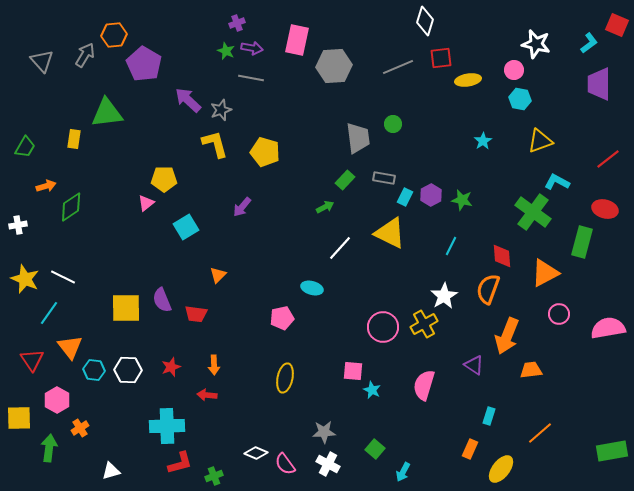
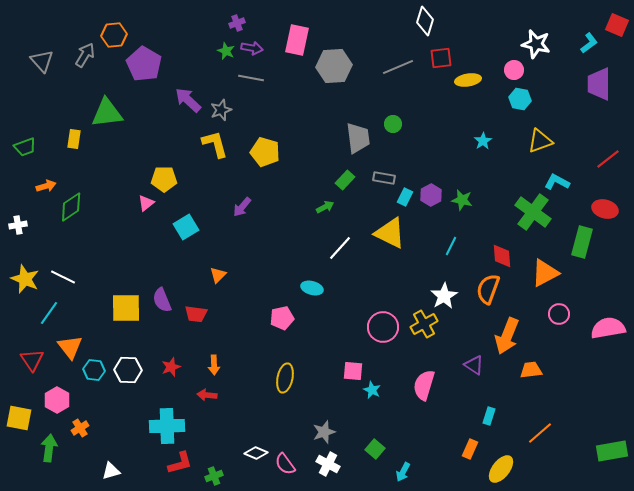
green trapezoid at (25, 147): rotated 40 degrees clockwise
yellow square at (19, 418): rotated 12 degrees clockwise
gray star at (324, 432): rotated 15 degrees counterclockwise
